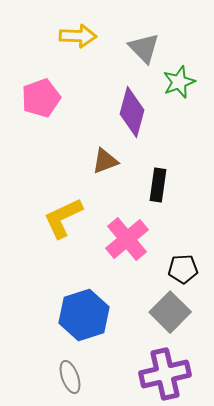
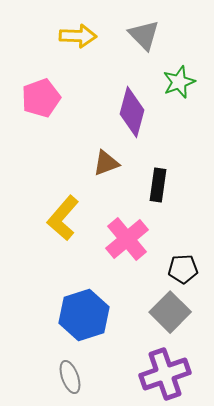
gray triangle: moved 13 px up
brown triangle: moved 1 px right, 2 px down
yellow L-shape: rotated 24 degrees counterclockwise
purple cross: rotated 6 degrees counterclockwise
